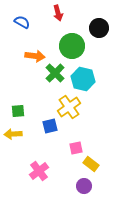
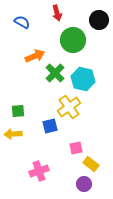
red arrow: moved 1 px left
black circle: moved 8 px up
green circle: moved 1 px right, 6 px up
orange arrow: rotated 30 degrees counterclockwise
pink cross: rotated 18 degrees clockwise
purple circle: moved 2 px up
